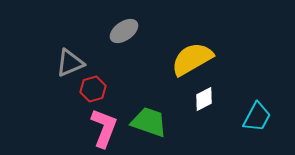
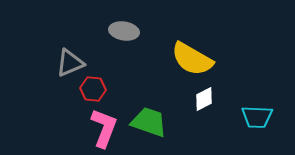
gray ellipse: rotated 44 degrees clockwise
yellow semicircle: rotated 120 degrees counterclockwise
red hexagon: rotated 20 degrees clockwise
cyan trapezoid: rotated 64 degrees clockwise
